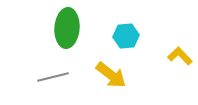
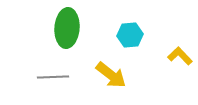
cyan hexagon: moved 4 px right, 1 px up
gray line: rotated 12 degrees clockwise
